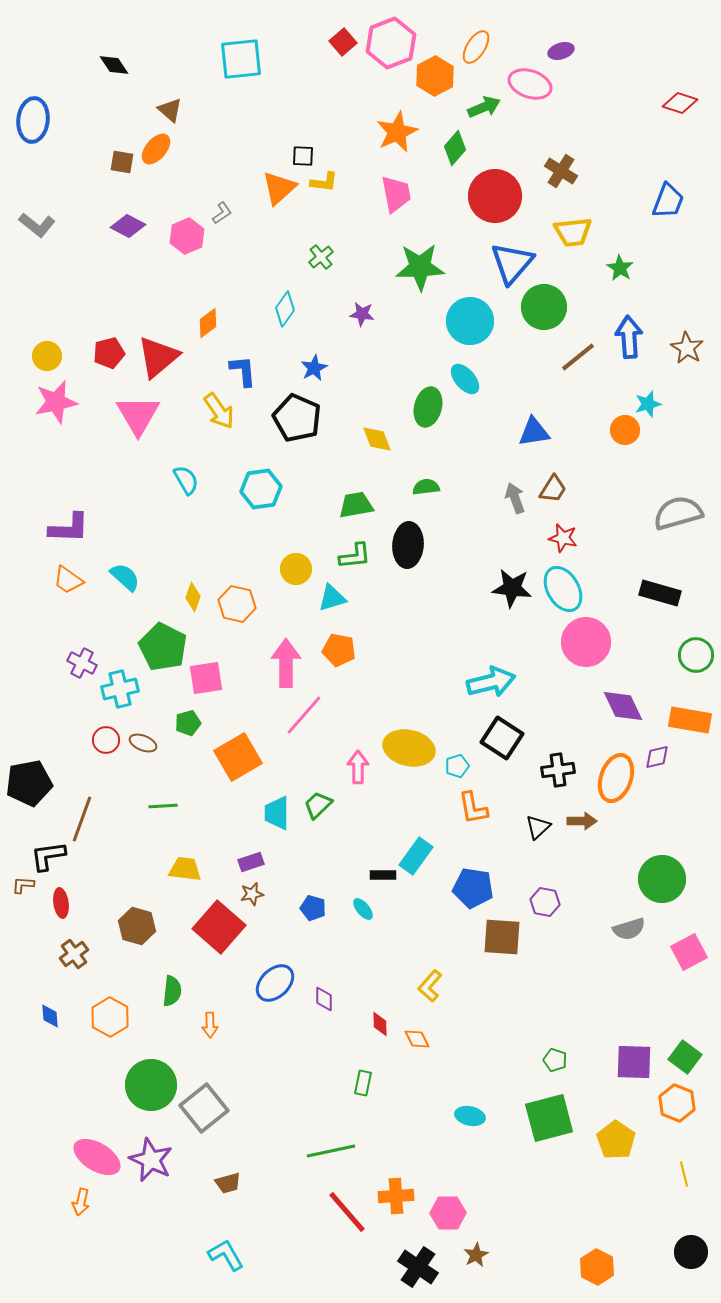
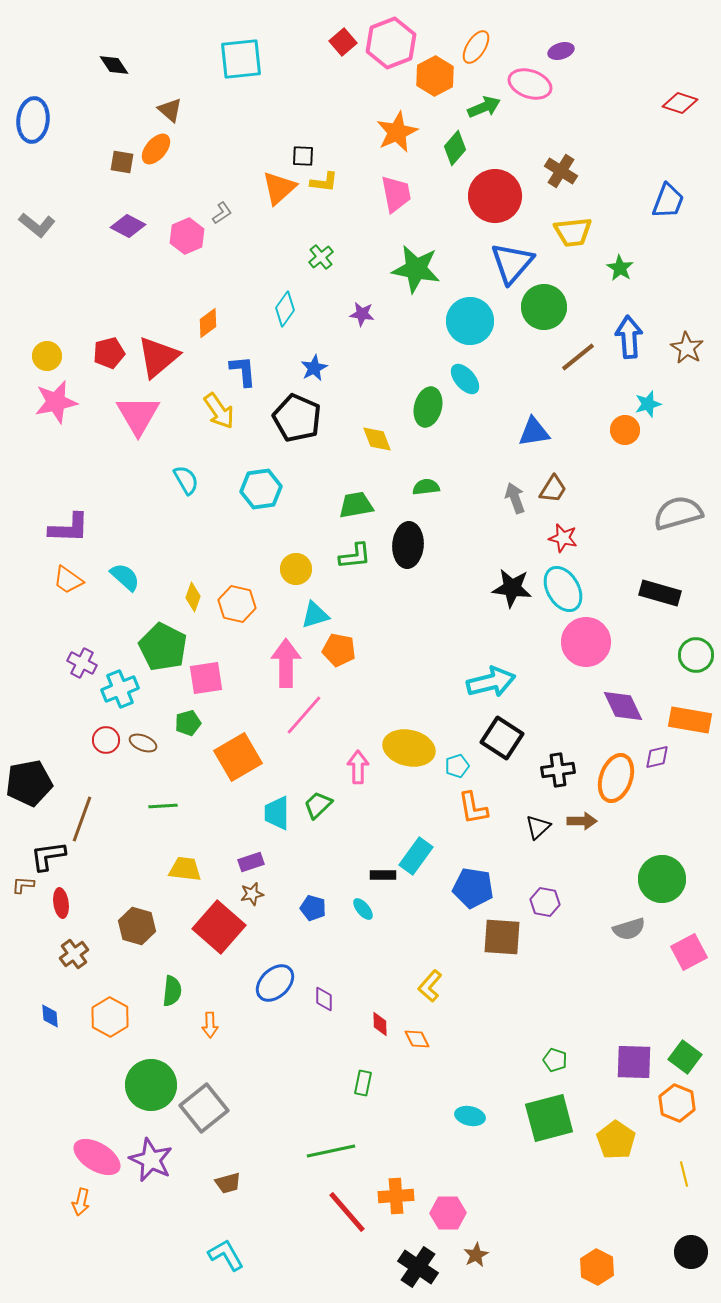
green star at (420, 267): moved 4 px left, 2 px down; rotated 12 degrees clockwise
cyan triangle at (332, 598): moved 17 px left, 17 px down
cyan cross at (120, 689): rotated 9 degrees counterclockwise
